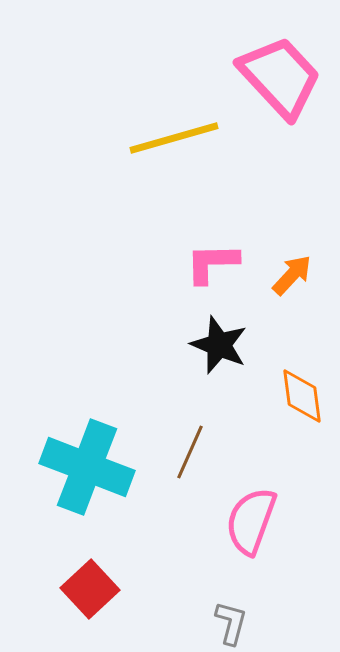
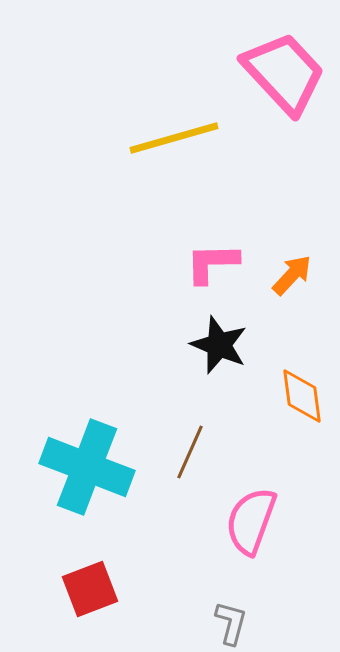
pink trapezoid: moved 4 px right, 4 px up
red square: rotated 22 degrees clockwise
